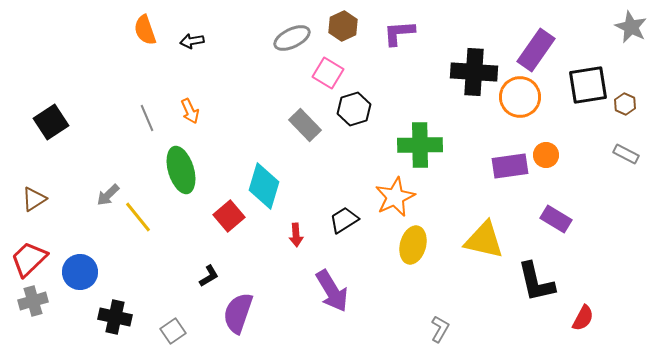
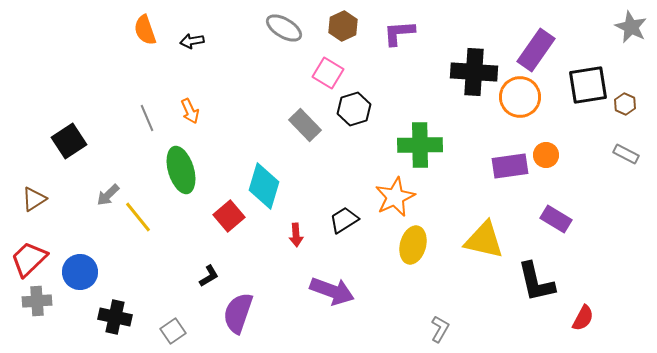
gray ellipse at (292, 38): moved 8 px left, 10 px up; rotated 57 degrees clockwise
black square at (51, 122): moved 18 px right, 19 px down
purple arrow at (332, 291): rotated 39 degrees counterclockwise
gray cross at (33, 301): moved 4 px right; rotated 12 degrees clockwise
